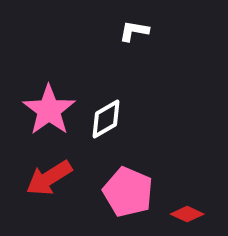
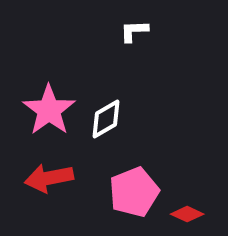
white L-shape: rotated 12 degrees counterclockwise
red arrow: rotated 21 degrees clockwise
pink pentagon: moved 6 px right; rotated 27 degrees clockwise
